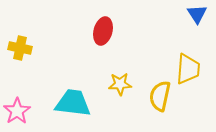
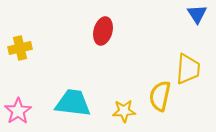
yellow cross: rotated 25 degrees counterclockwise
yellow star: moved 4 px right, 27 px down
pink star: moved 1 px right
